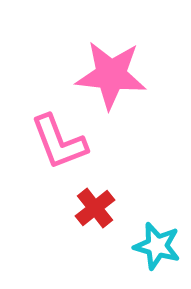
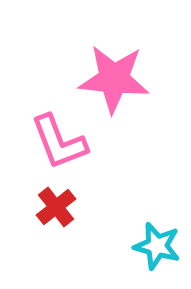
pink star: moved 3 px right, 4 px down
red cross: moved 39 px left, 1 px up
